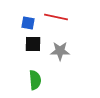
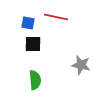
gray star: moved 21 px right, 14 px down; rotated 12 degrees clockwise
